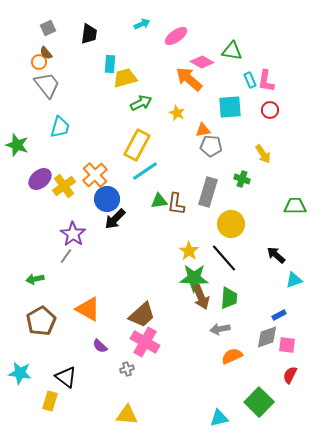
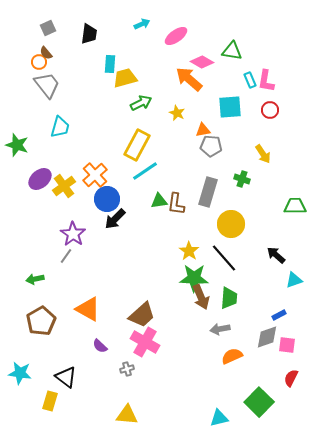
red semicircle at (290, 375): moved 1 px right, 3 px down
